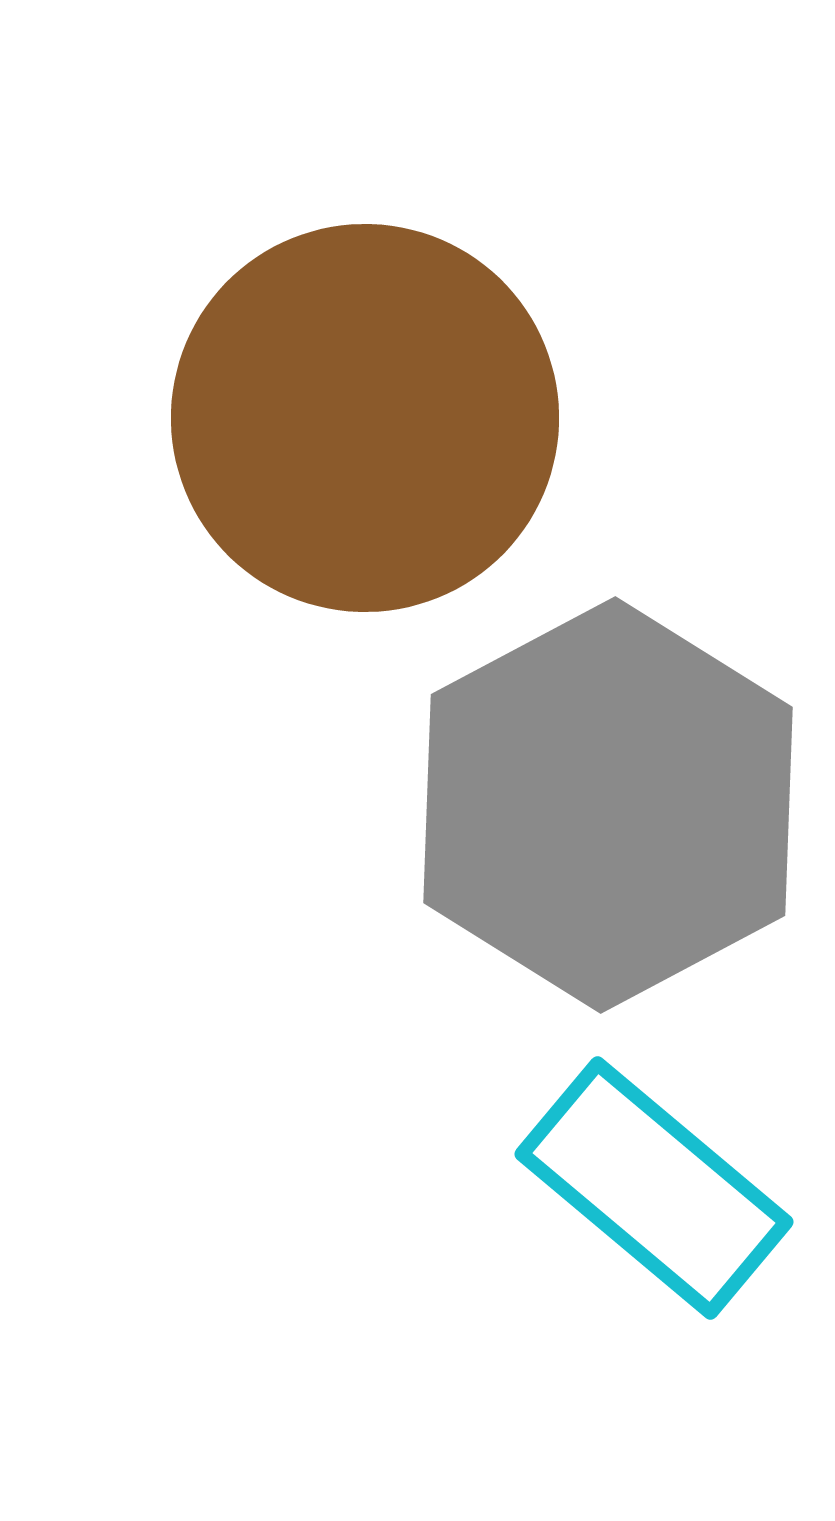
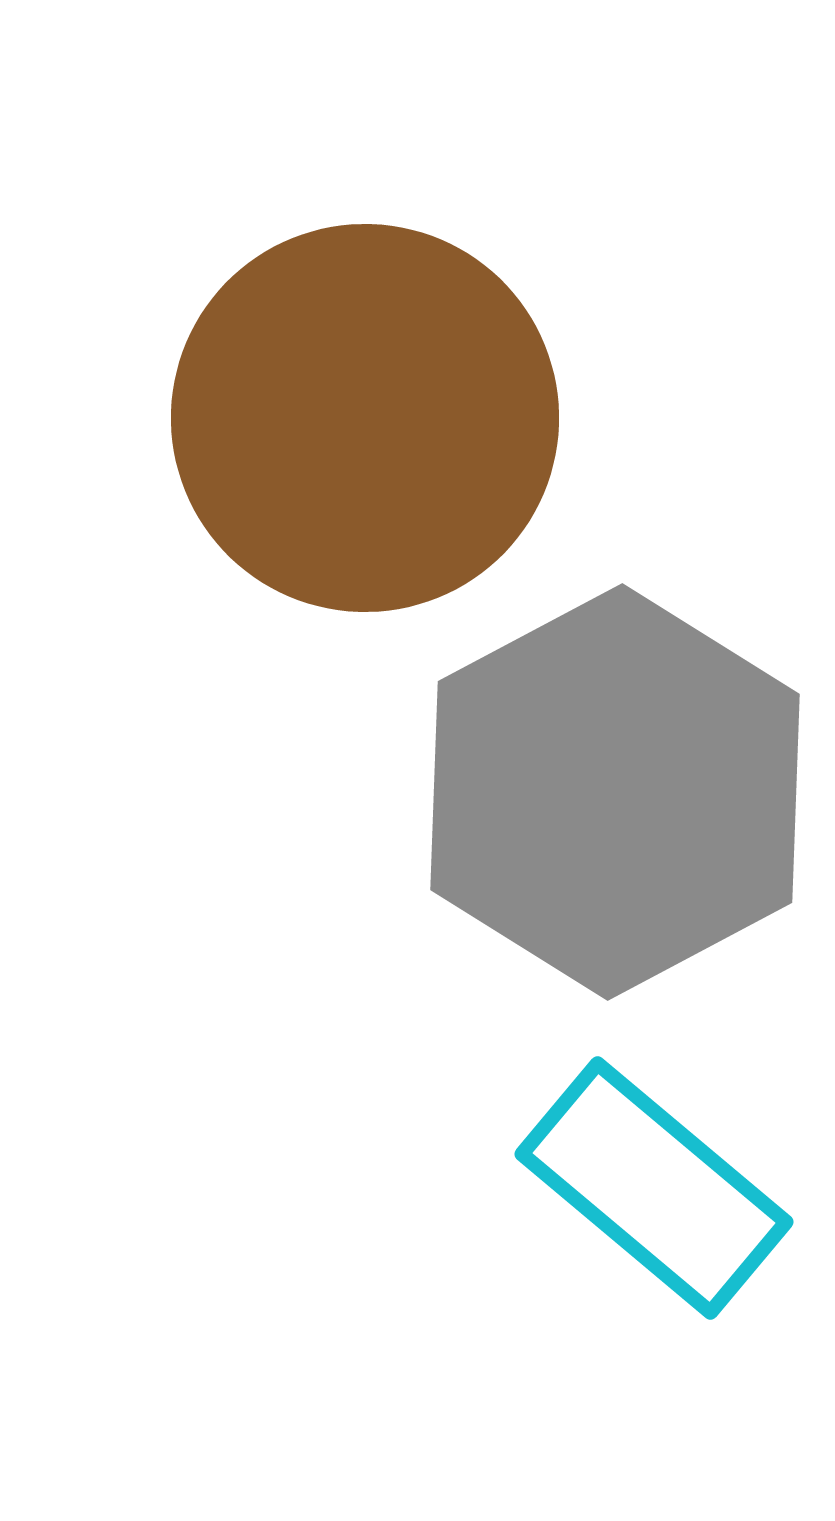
gray hexagon: moved 7 px right, 13 px up
